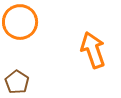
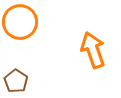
brown pentagon: moved 1 px left, 1 px up
